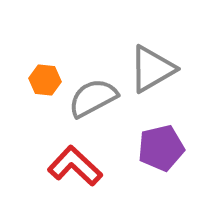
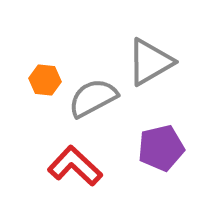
gray triangle: moved 2 px left, 7 px up
